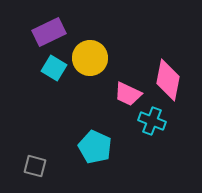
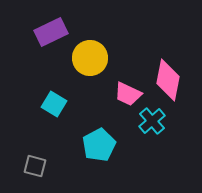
purple rectangle: moved 2 px right
cyan square: moved 36 px down
cyan cross: rotated 28 degrees clockwise
cyan pentagon: moved 4 px right, 2 px up; rotated 20 degrees clockwise
